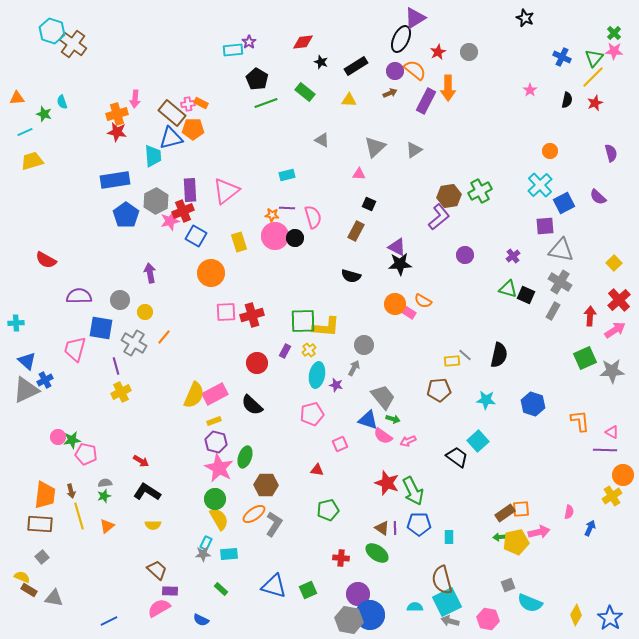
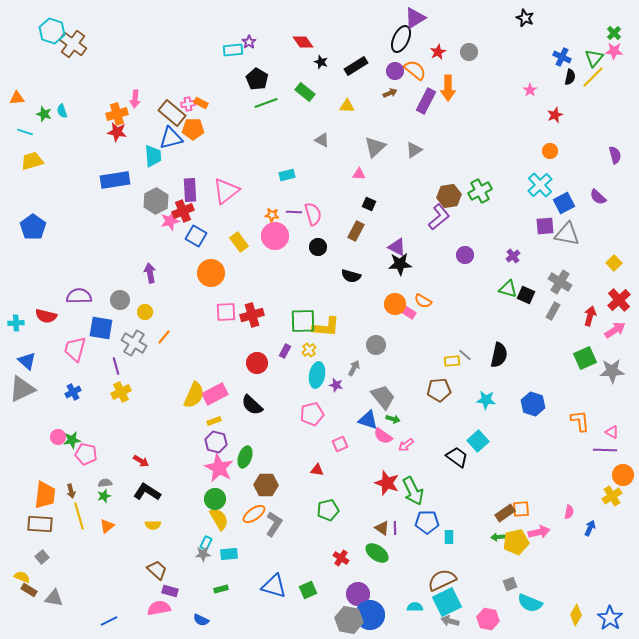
red diamond at (303, 42): rotated 60 degrees clockwise
yellow triangle at (349, 100): moved 2 px left, 6 px down
black semicircle at (567, 100): moved 3 px right, 23 px up
cyan semicircle at (62, 102): moved 9 px down
red star at (595, 103): moved 40 px left, 12 px down
cyan line at (25, 132): rotated 42 degrees clockwise
purple semicircle at (611, 153): moved 4 px right, 2 px down
purple line at (287, 208): moved 7 px right, 4 px down
blue pentagon at (126, 215): moved 93 px left, 12 px down
pink semicircle at (313, 217): moved 3 px up
black circle at (295, 238): moved 23 px right, 9 px down
yellow rectangle at (239, 242): rotated 18 degrees counterclockwise
gray triangle at (561, 250): moved 6 px right, 16 px up
red semicircle at (46, 260): moved 56 px down; rotated 15 degrees counterclockwise
red arrow at (590, 316): rotated 12 degrees clockwise
gray circle at (364, 345): moved 12 px right
blue cross at (45, 380): moved 28 px right, 12 px down
gray triangle at (26, 390): moved 4 px left, 1 px up
pink arrow at (408, 441): moved 2 px left, 4 px down; rotated 14 degrees counterclockwise
blue pentagon at (419, 524): moved 8 px right, 2 px up
green arrow at (500, 537): moved 2 px left
red cross at (341, 558): rotated 28 degrees clockwise
brown semicircle at (442, 580): rotated 80 degrees clockwise
gray square at (508, 585): moved 2 px right, 1 px up
green rectangle at (221, 589): rotated 56 degrees counterclockwise
purple rectangle at (170, 591): rotated 14 degrees clockwise
pink semicircle at (159, 608): rotated 20 degrees clockwise
